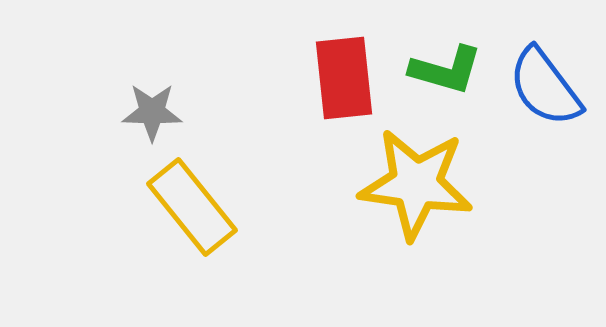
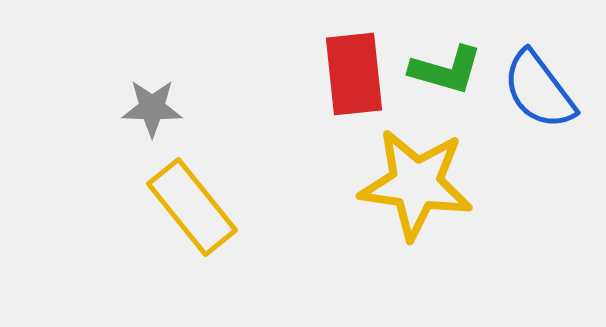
red rectangle: moved 10 px right, 4 px up
blue semicircle: moved 6 px left, 3 px down
gray star: moved 4 px up
